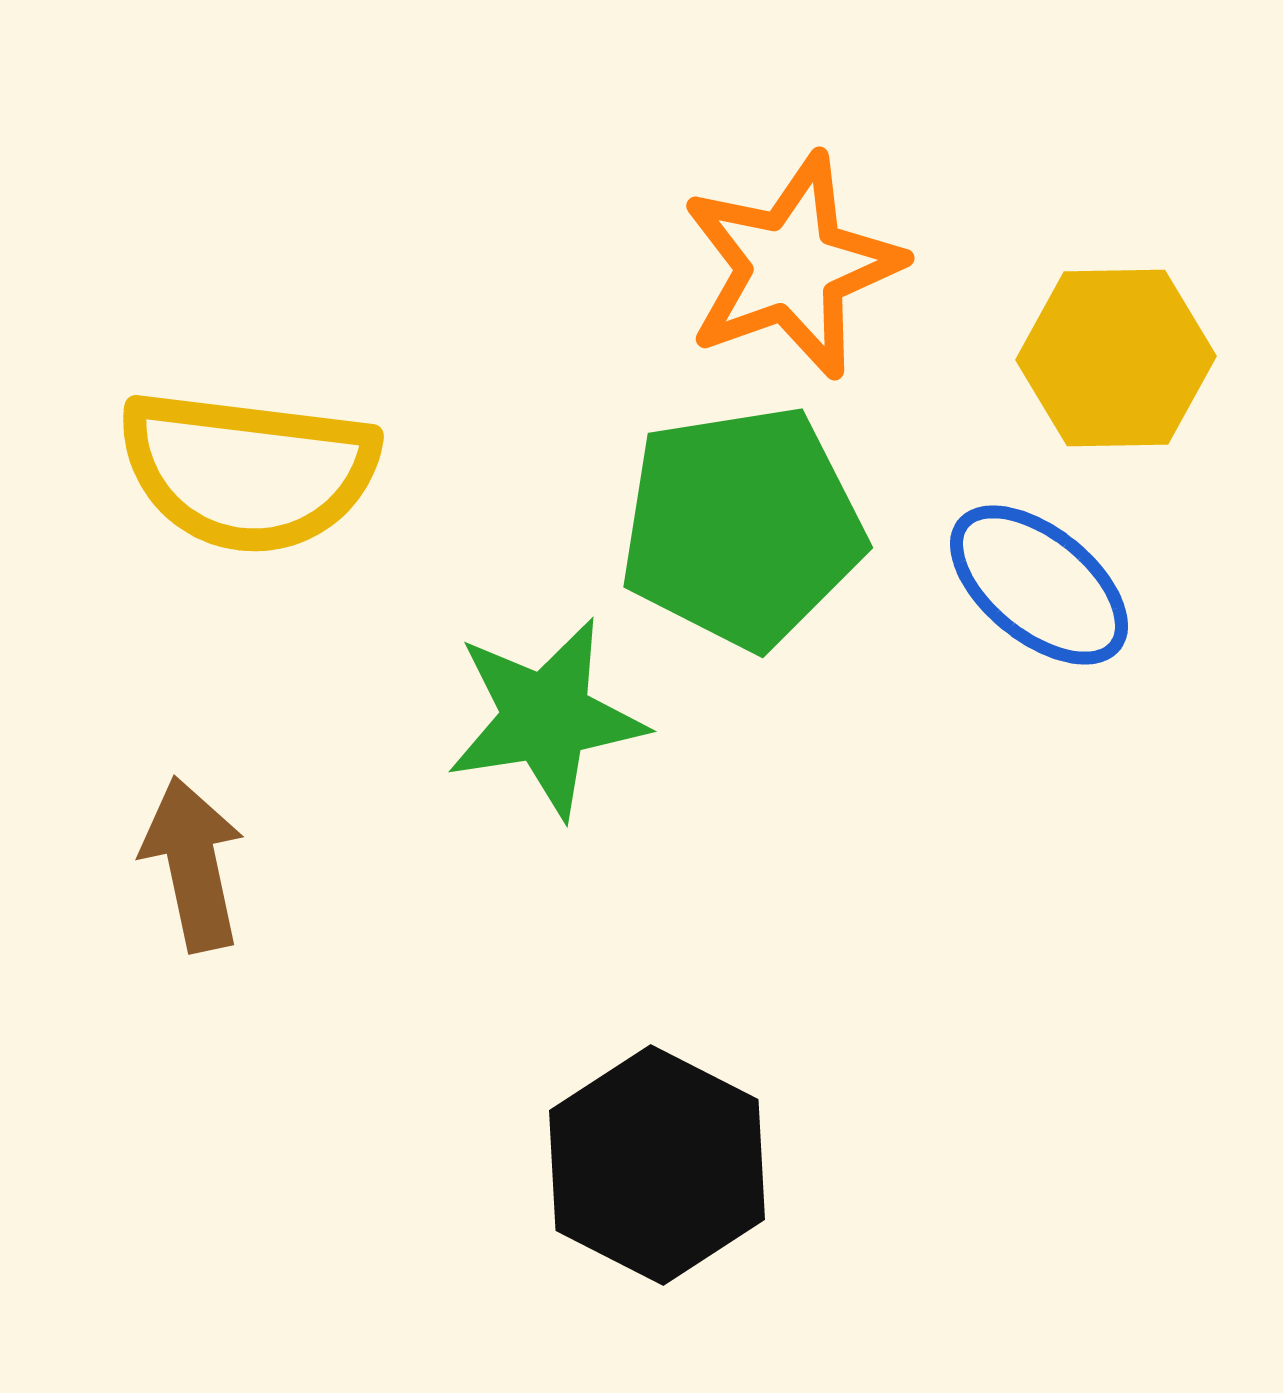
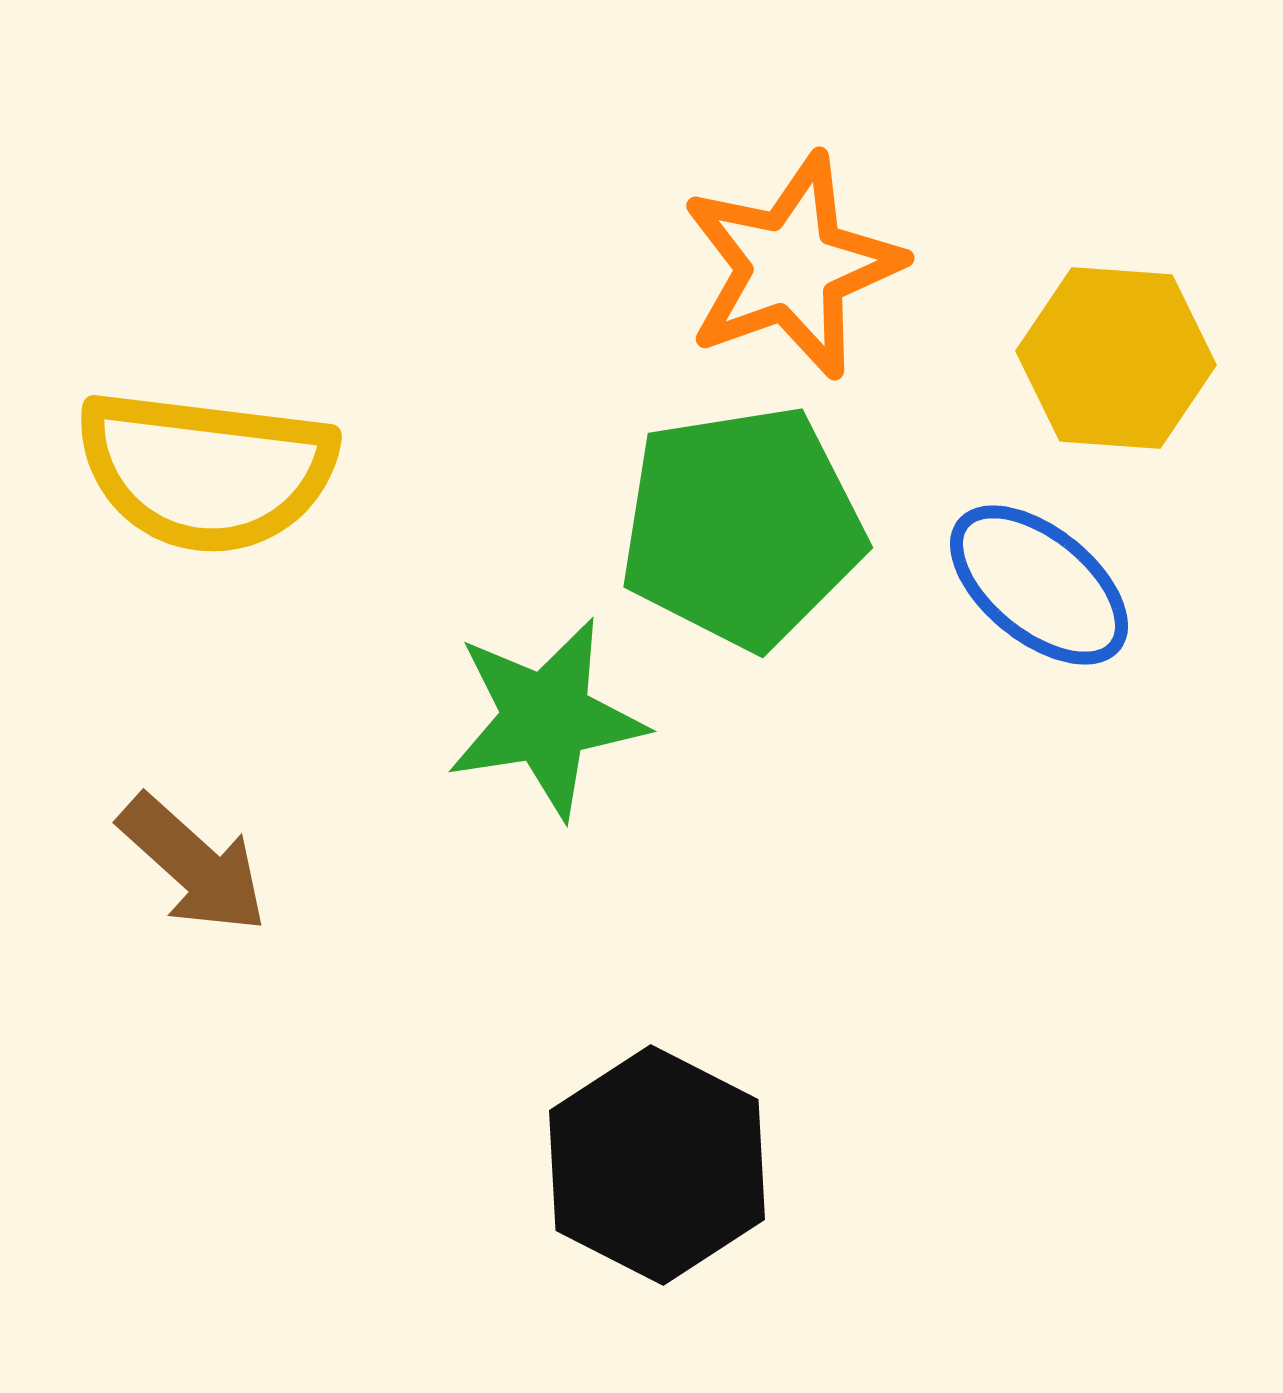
yellow hexagon: rotated 5 degrees clockwise
yellow semicircle: moved 42 px left
brown arrow: rotated 144 degrees clockwise
